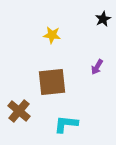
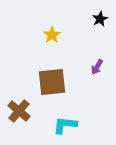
black star: moved 3 px left
yellow star: rotated 30 degrees clockwise
cyan L-shape: moved 1 px left, 1 px down
